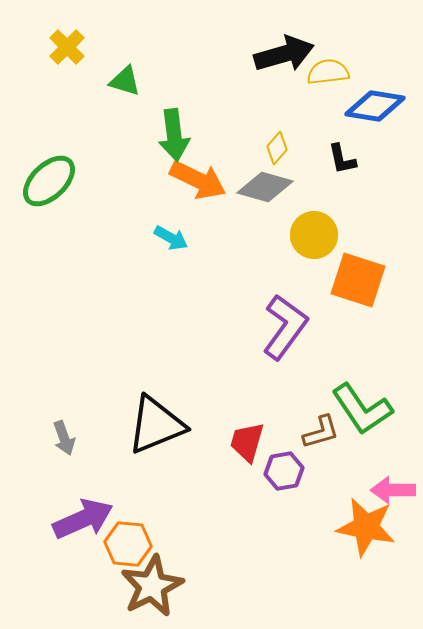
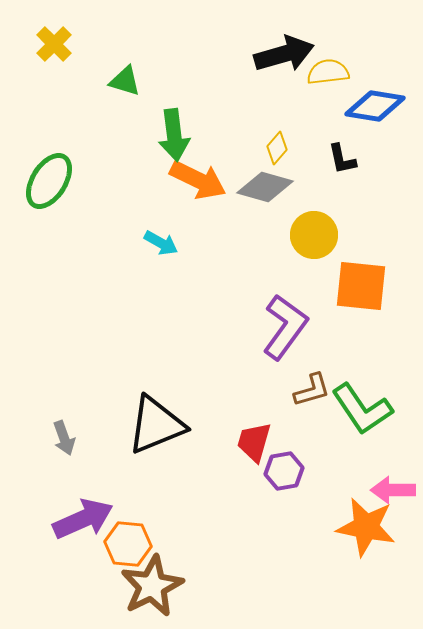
yellow cross: moved 13 px left, 3 px up
green ellipse: rotated 14 degrees counterclockwise
cyan arrow: moved 10 px left, 5 px down
orange square: moved 3 px right, 6 px down; rotated 12 degrees counterclockwise
brown L-shape: moved 9 px left, 42 px up
red trapezoid: moved 7 px right
